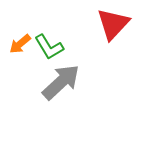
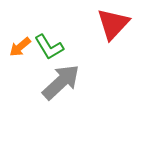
orange arrow: moved 3 px down
